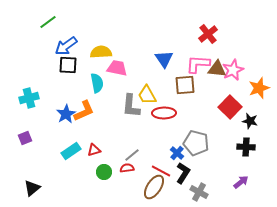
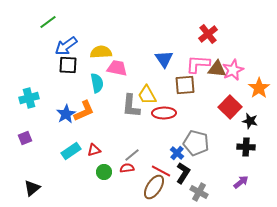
orange star: rotated 15 degrees counterclockwise
